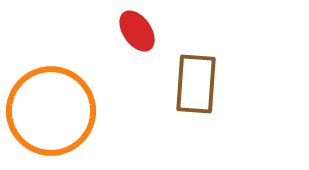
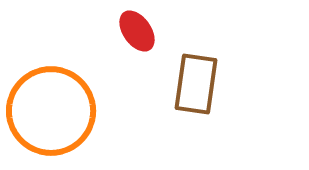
brown rectangle: rotated 4 degrees clockwise
